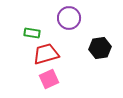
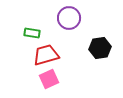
red trapezoid: moved 1 px down
